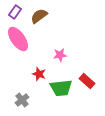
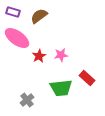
purple rectangle: moved 2 px left; rotated 72 degrees clockwise
pink ellipse: moved 1 px left, 1 px up; rotated 20 degrees counterclockwise
pink star: moved 1 px right
red star: moved 18 px up; rotated 24 degrees clockwise
red rectangle: moved 3 px up
gray cross: moved 5 px right
